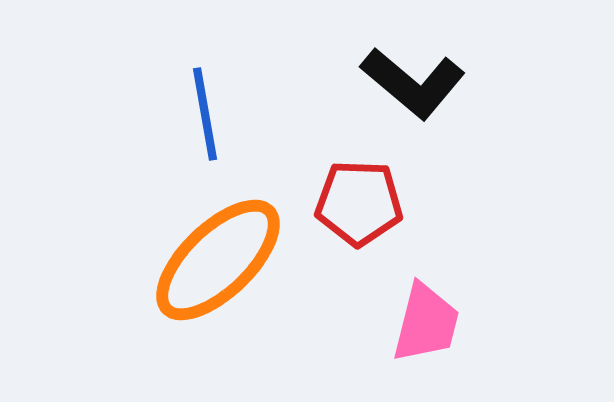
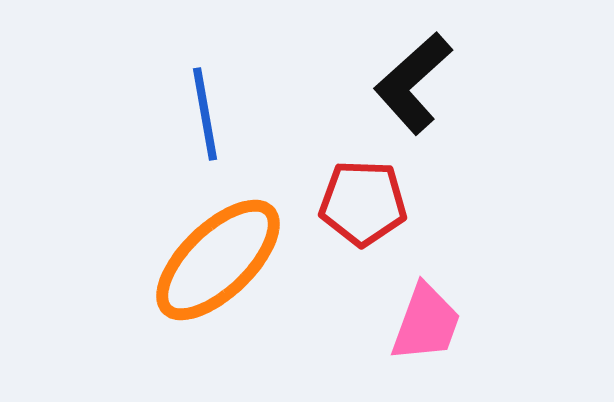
black L-shape: rotated 98 degrees clockwise
red pentagon: moved 4 px right
pink trapezoid: rotated 6 degrees clockwise
